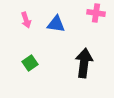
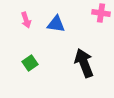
pink cross: moved 5 px right
black arrow: rotated 28 degrees counterclockwise
